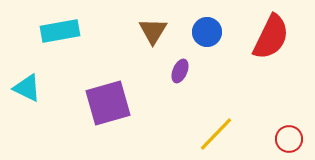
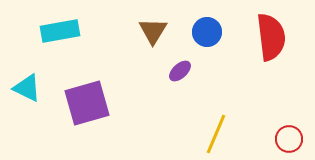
red semicircle: rotated 33 degrees counterclockwise
purple ellipse: rotated 25 degrees clockwise
purple square: moved 21 px left
yellow line: rotated 21 degrees counterclockwise
